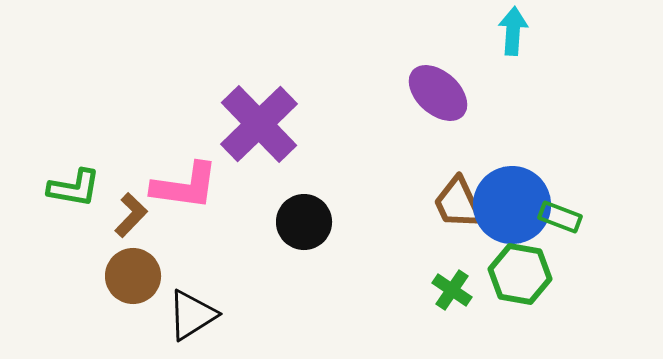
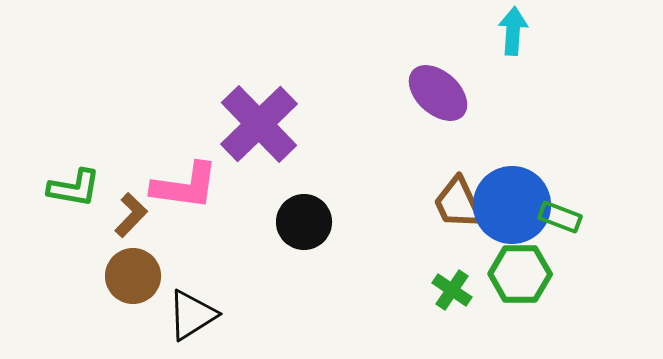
green hexagon: rotated 10 degrees counterclockwise
